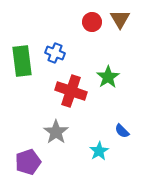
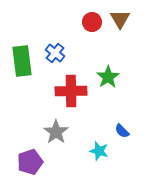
blue cross: rotated 18 degrees clockwise
red cross: rotated 20 degrees counterclockwise
cyan star: rotated 24 degrees counterclockwise
purple pentagon: moved 2 px right
